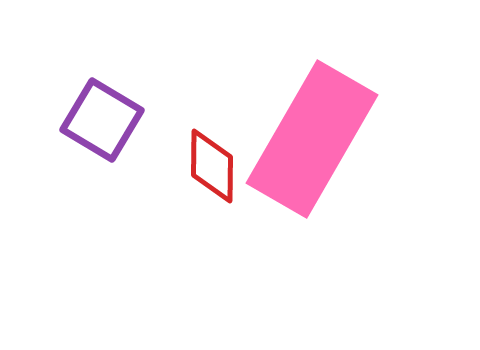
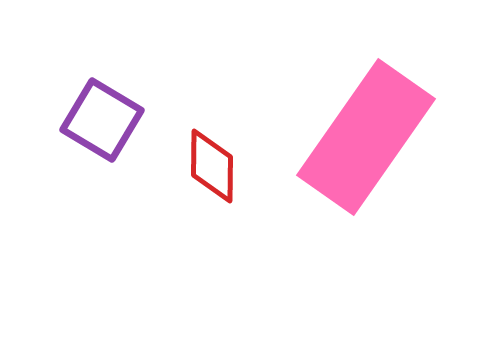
pink rectangle: moved 54 px right, 2 px up; rotated 5 degrees clockwise
